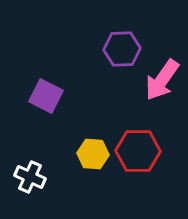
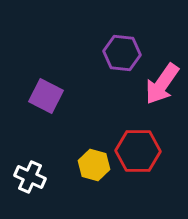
purple hexagon: moved 4 px down; rotated 9 degrees clockwise
pink arrow: moved 4 px down
yellow hexagon: moved 1 px right, 11 px down; rotated 12 degrees clockwise
